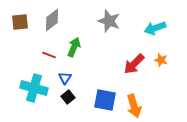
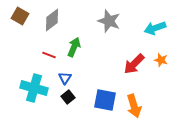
brown square: moved 6 px up; rotated 36 degrees clockwise
